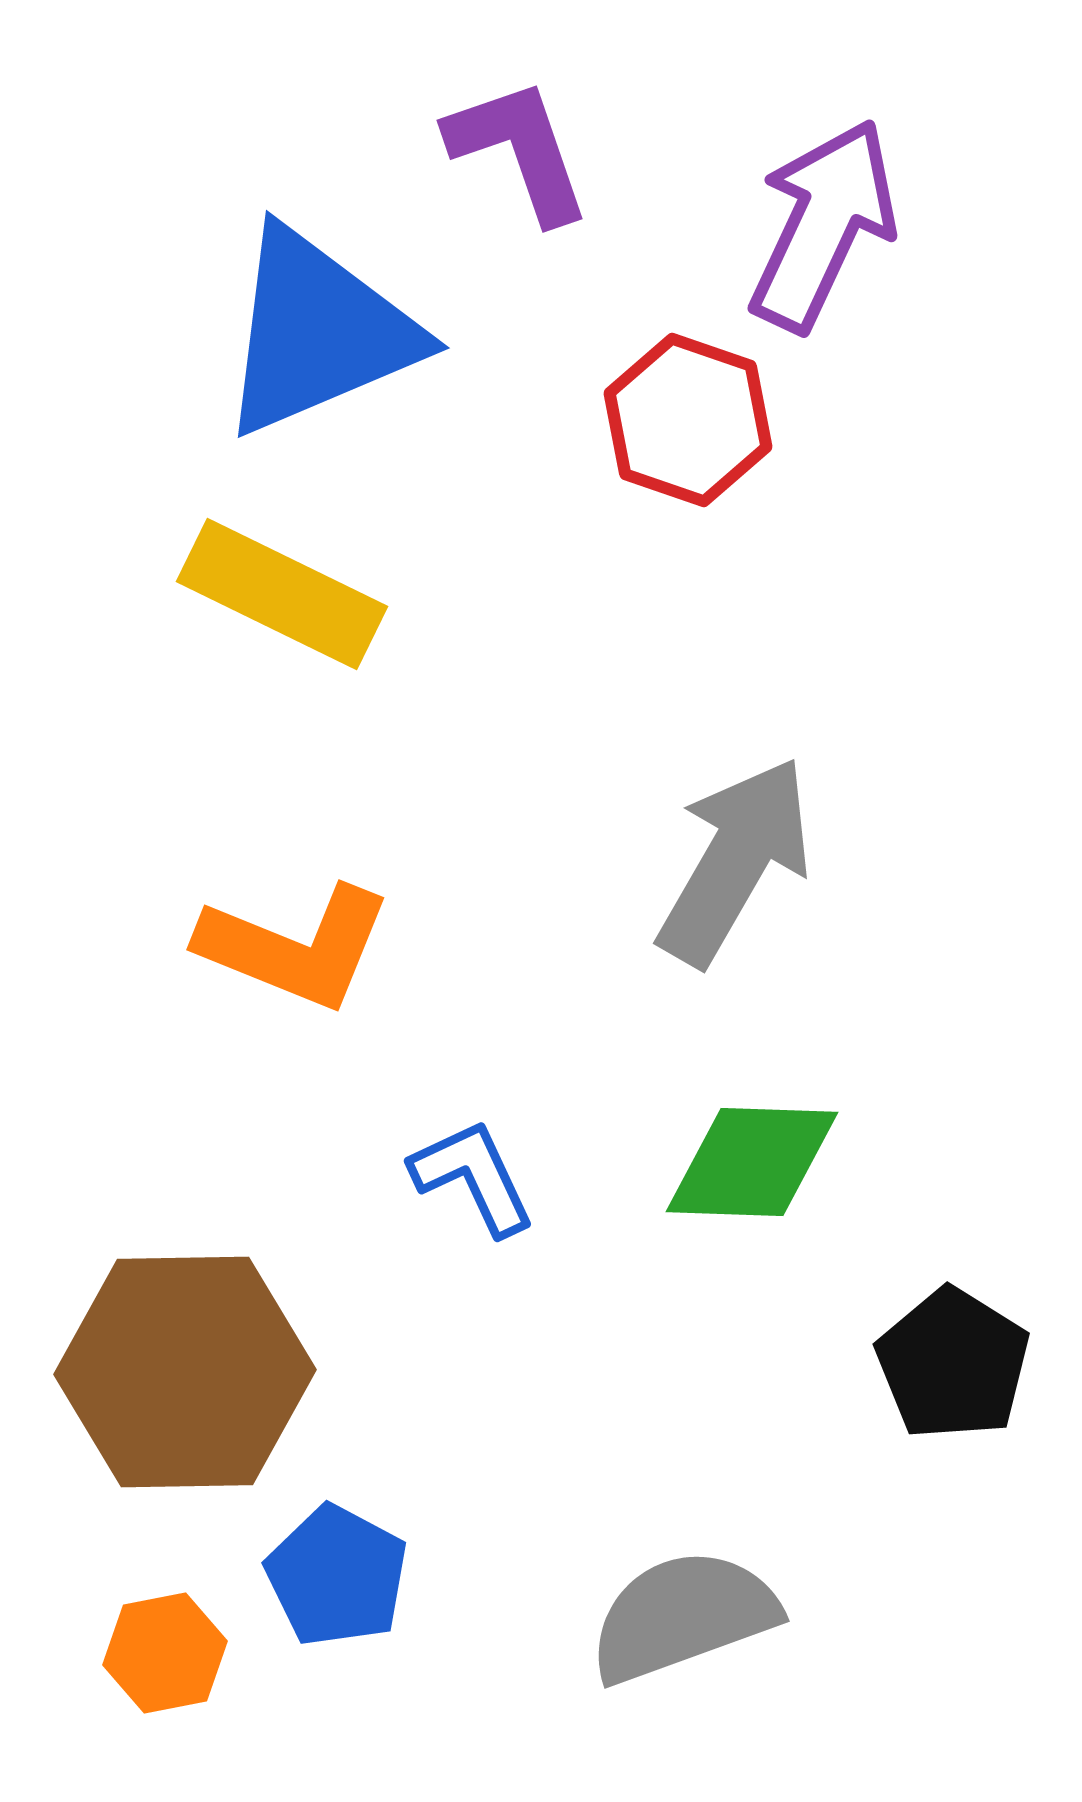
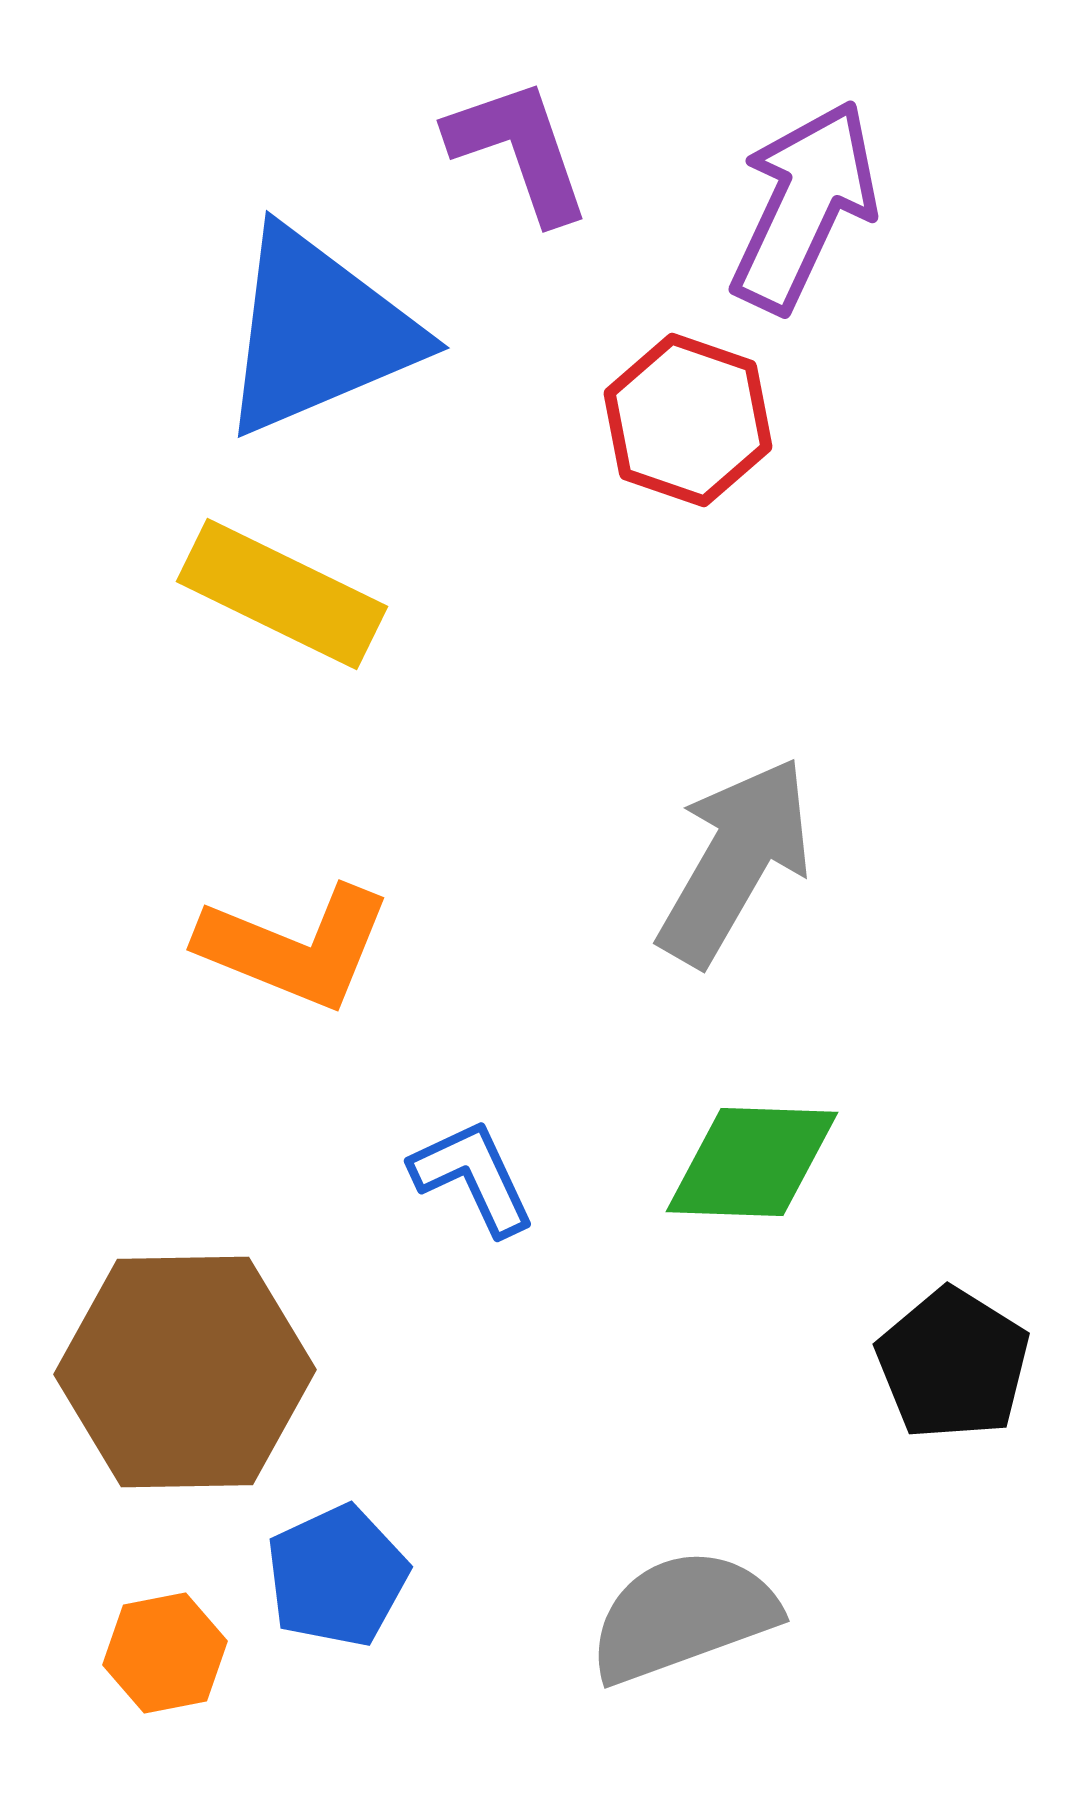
purple arrow: moved 19 px left, 19 px up
blue pentagon: rotated 19 degrees clockwise
